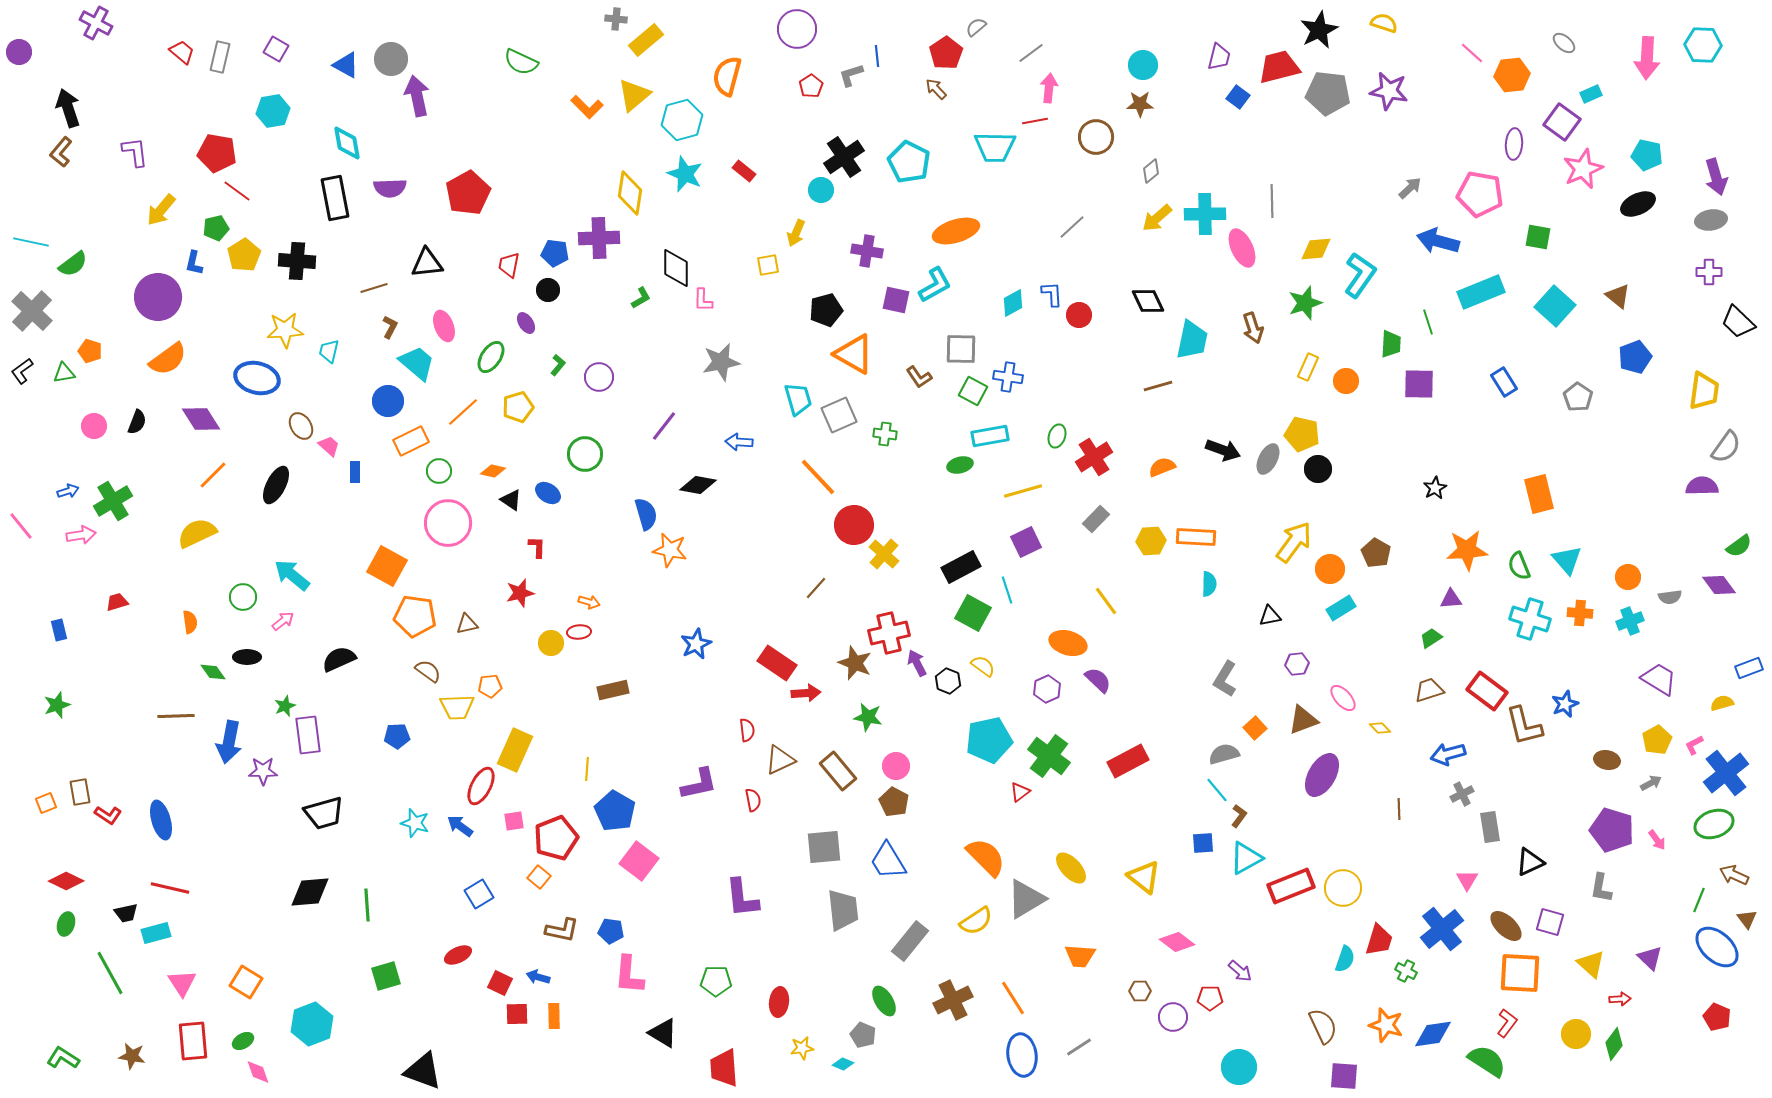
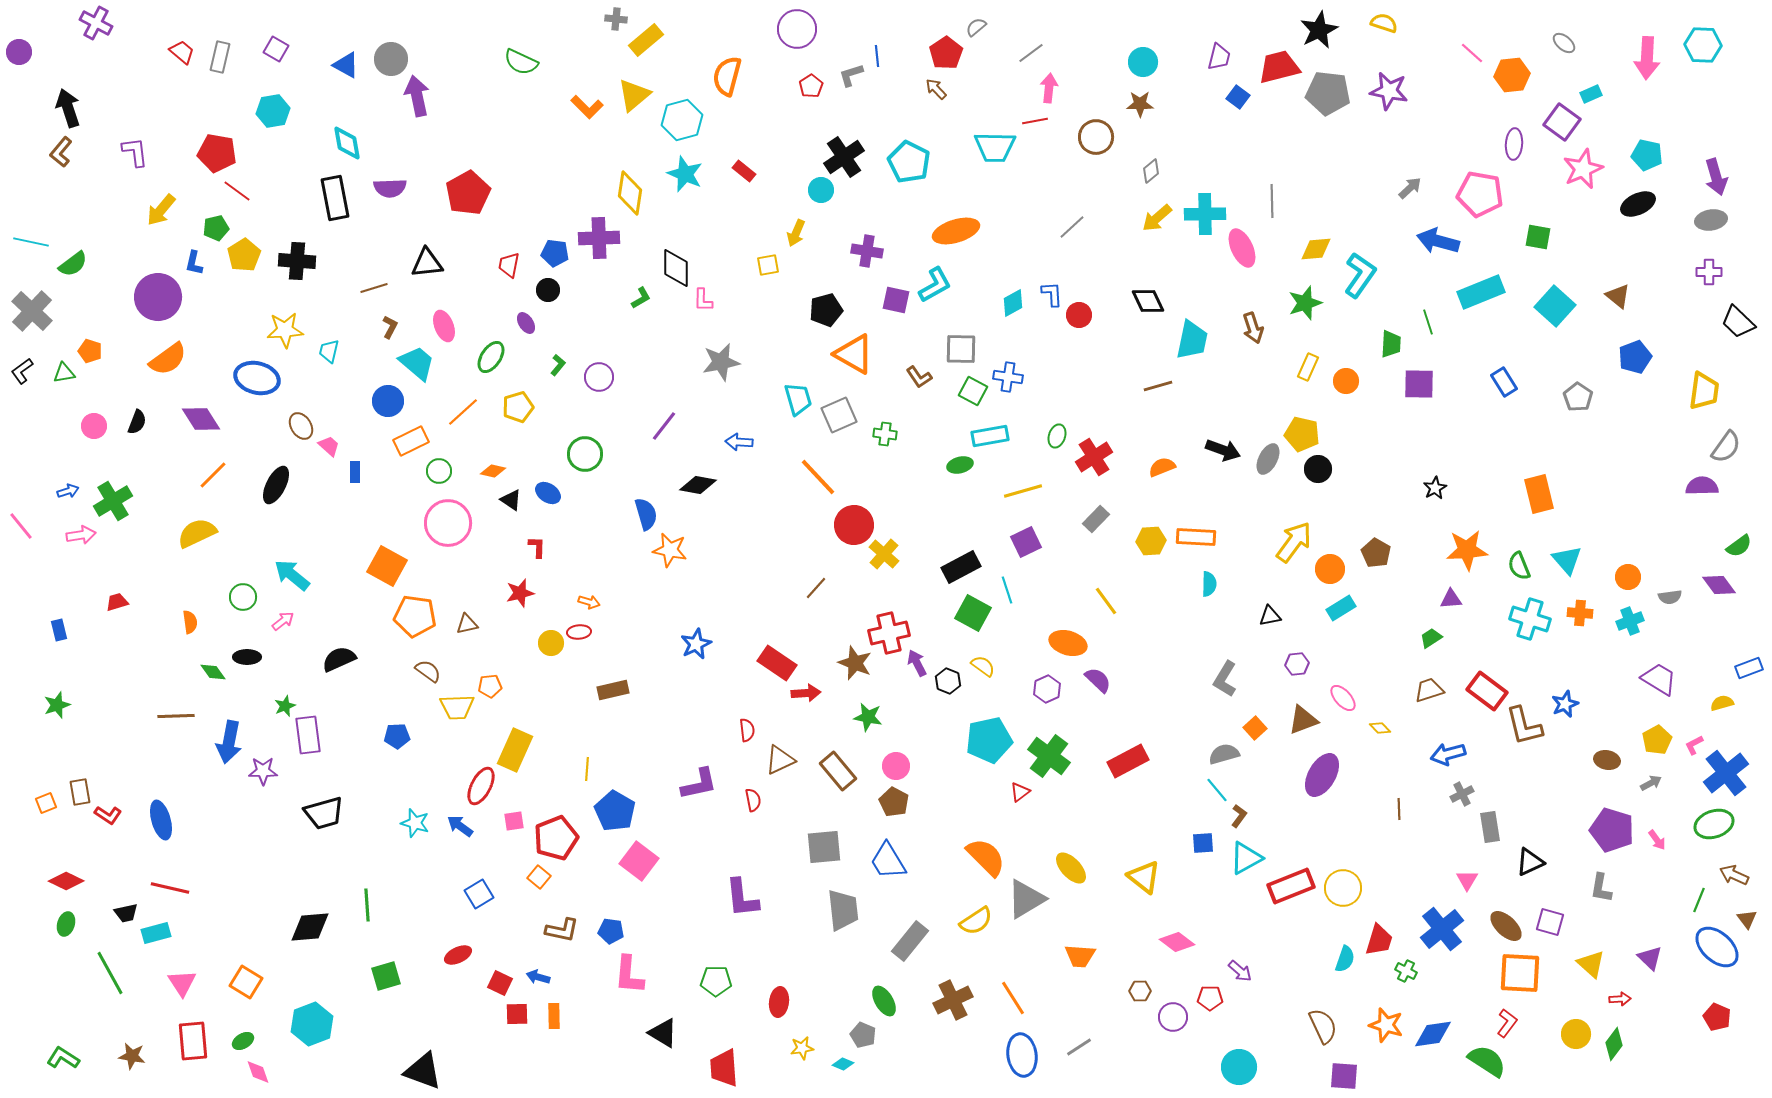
cyan circle at (1143, 65): moved 3 px up
black diamond at (310, 892): moved 35 px down
